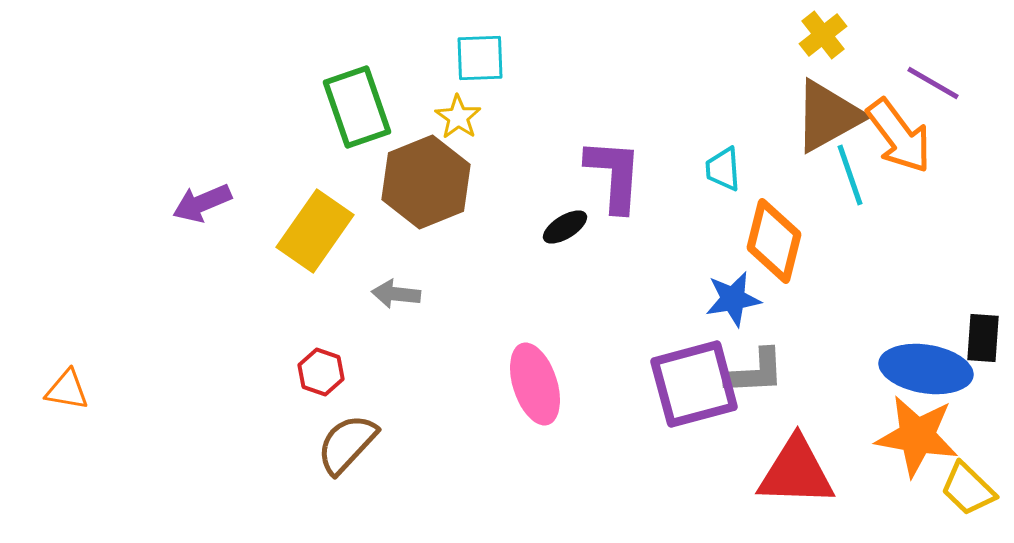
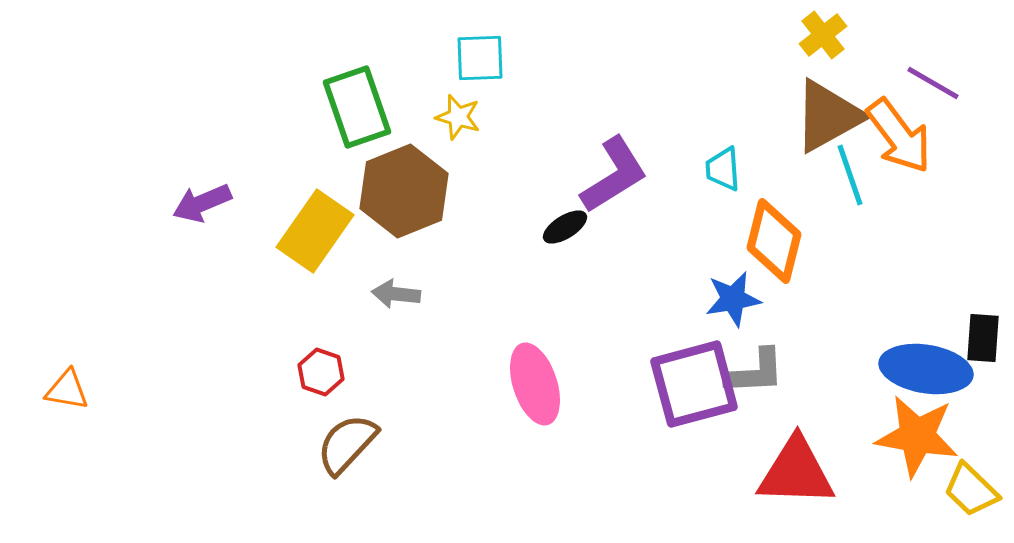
yellow star: rotated 18 degrees counterclockwise
purple L-shape: rotated 54 degrees clockwise
brown hexagon: moved 22 px left, 9 px down
yellow trapezoid: moved 3 px right, 1 px down
